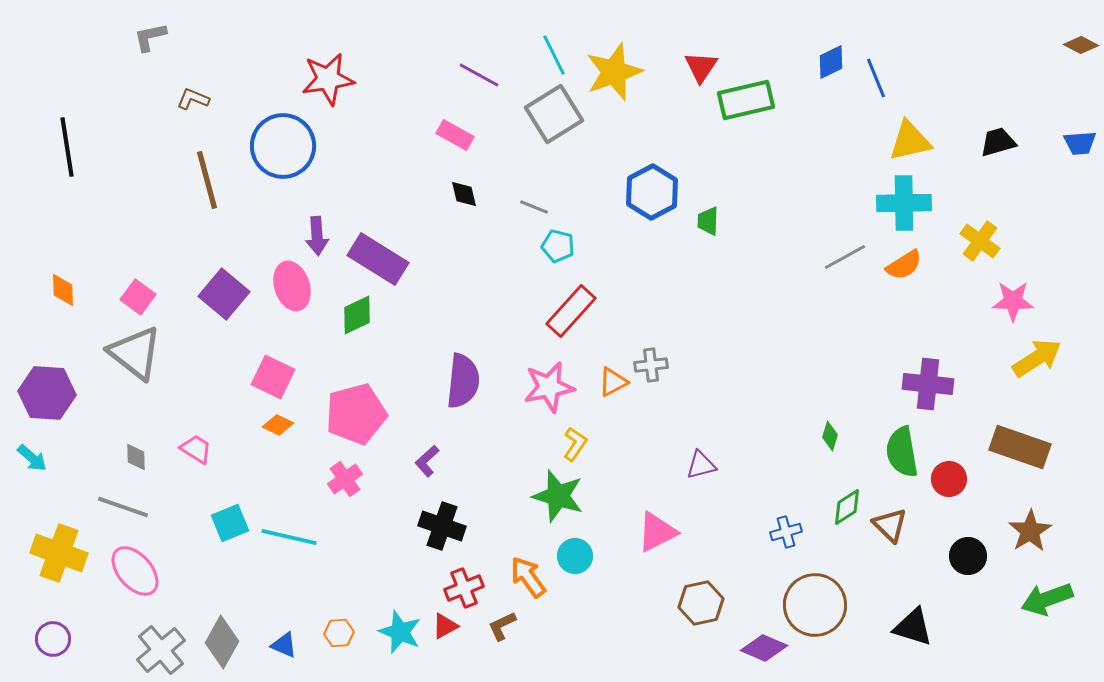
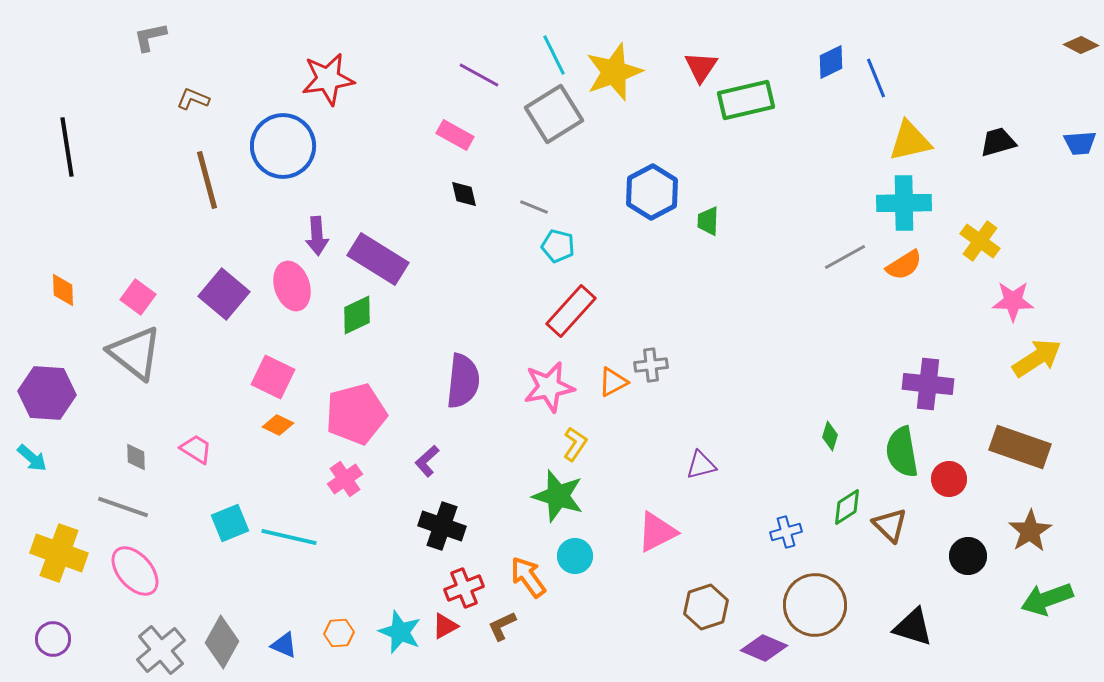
brown hexagon at (701, 603): moved 5 px right, 4 px down; rotated 6 degrees counterclockwise
